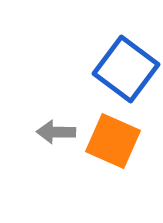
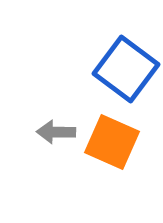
orange square: moved 1 px left, 1 px down
